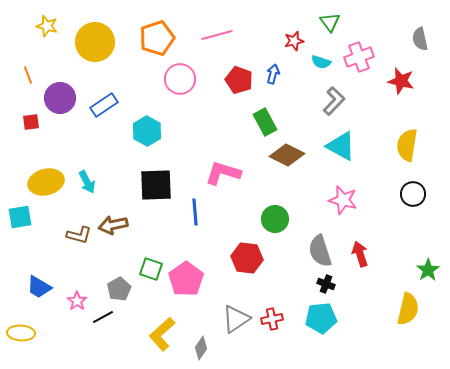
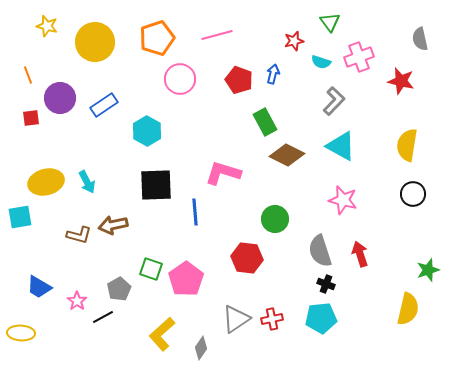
red square at (31, 122): moved 4 px up
green star at (428, 270): rotated 15 degrees clockwise
